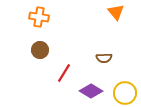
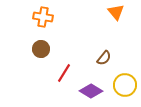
orange cross: moved 4 px right
brown circle: moved 1 px right, 1 px up
brown semicircle: rotated 49 degrees counterclockwise
yellow circle: moved 8 px up
